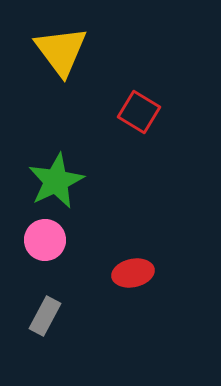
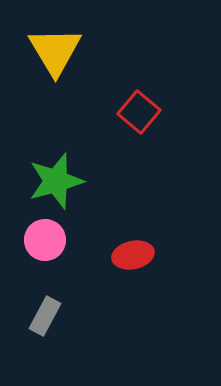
yellow triangle: moved 6 px left; rotated 6 degrees clockwise
red square: rotated 9 degrees clockwise
green star: rotated 10 degrees clockwise
red ellipse: moved 18 px up
